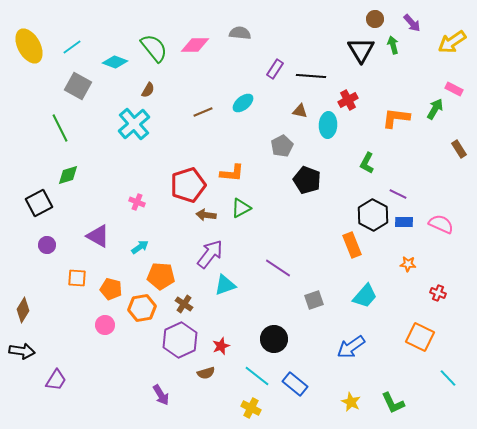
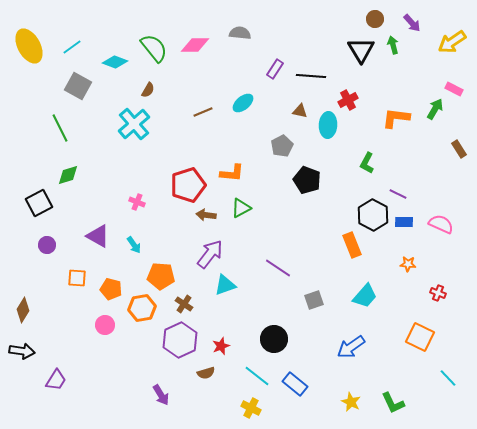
cyan arrow at (140, 247): moved 6 px left, 2 px up; rotated 90 degrees clockwise
